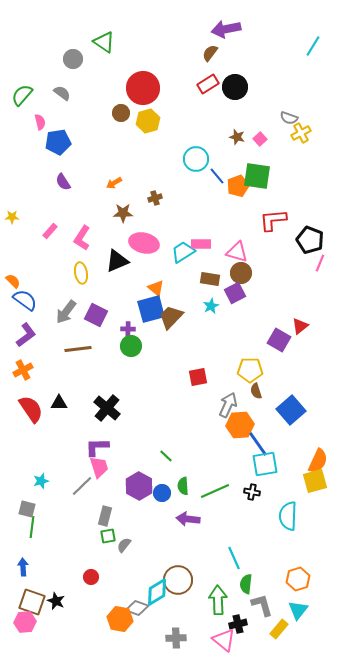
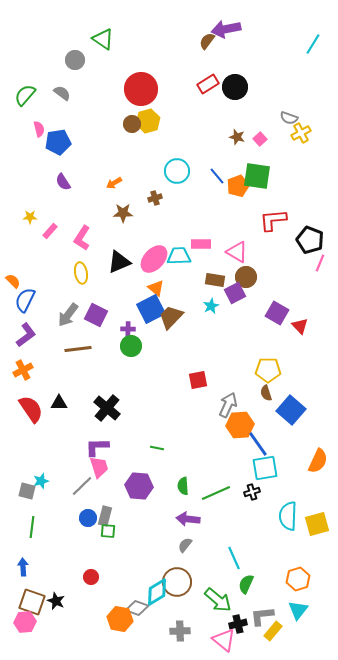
green triangle at (104, 42): moved 1 px left, 3 px up
cyan line at (313, 46): moved 2 px up
brown semicircle at (210, 53): moved 3 px left, 12 px up
gray circle at (73, 59): moved 2 px right, 1 px down
red circle at (143, 88): moved 2 px left, 1 px down
green semicircle at (22, 95): moved 3 px right
brown circle at (121, 113): moved 11 px right, 11 px down
pink semicircle at (40, 122): moved 1 px left, 7 px down
cyan circle at (196, 159): moved 19 px left, 12 px down
yellow star at (12, 217): moved 18 px right
pink ellipse at (144, 243): moved 10 px right, 16 px down; rotated 60 degrees counterclockwise
cyan trapezoid at (183, 252): moved 4 px left, 4 px down; rotated 30 degrees clockwise
pink triangle at (237, 252): rotated 15 degrees clockwise
black triangle at (117, 261): moved 2 px right, 1 px down
brown circle at (241, 273): moved 5 px right, 4 px down
brown rectangle at (210, 279): moved 5 px right, 1 px down
blue semicircle at (25, 300): rotated 100 degrees counterclockwise
blue square at (151, 309): rotated 12 degrees counterclockwise
gray arrow at (66, 312): moved 2 px right, 3 px down
red triangle at (300, 326): rotated 36 degrees counterclockwise
purple square at (279, 340): moved 2 px left, 27 px up
yellow pentagon at (250, 370): moved 18 px right
red square at (198, 377): moved 3 px down
brown semicircle at (256, 391): moved 10 px right, 2 px down
blue square at (291, 410): rotated 8 degrees counterclockwise
green line at (166, 456): moved 9 px left, 8 px up; rotated 32 degrees counterclockwise
cyan square at (265, 464): moved 4 px down
yellow square at (315, 481): moved 2 px right, 43 px down
purple hexagon at (139, 486): rotated 24 degrees counterclockwise
green line at (215, 491): moved 1 px right, 2 px down
black cross at (252, 492): rotated 28 degrees counterclockwise
blue circle at (162, 493): moved 74 px left, 25 px down
gray square at (27, 509): moved 18 px up
green square at (108, 536): moved 5 px up; rotated 14 degrees clockwise
gray semicircle at (124, 545): moved 61 px right
brown circle at (178, 580): moved 1 px left, 2 px down
green semicircle at (246, 584): rotated 18 degrees clockwise
green arrow at (218, 600): rotated 132 degrees clockwise
gray L-shape at (262, 605): moved 11 px down; rotated 80 degrees counterclockwise
yellow rectangle at (279, 629): moved 6 px left, 2 px down
gray cross at (176, 638): moved 4 px right, 7 px up
